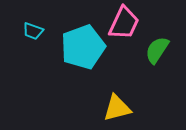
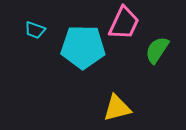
cyan trapezoid: moved 2 px right, 1 px up
cyan pentagon: rotated 21 degrees clockwise
